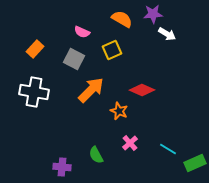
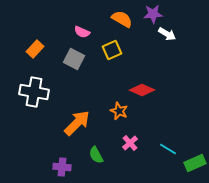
orange arrow: moved 14 px left, 33 px down
